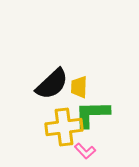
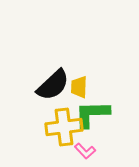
black semicircle: moved 1 px right, 1 px down
